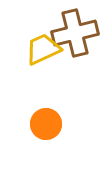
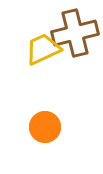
orange circle: moved 1 px left, 3 px down
